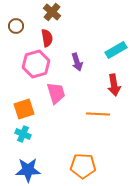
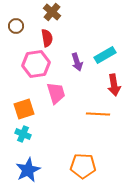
cyan rectangle: moved 11 px left, 5 px down
pink hexagon: rotated 8 degrees clockwise
blue star: rotated 25 degrees counterclockwise
